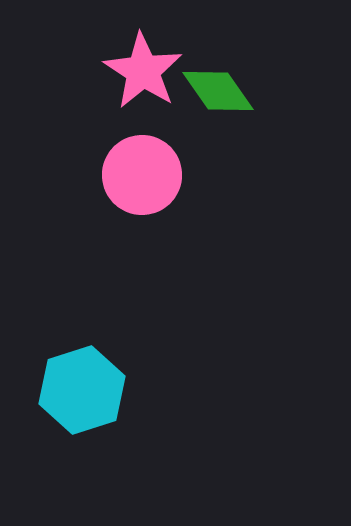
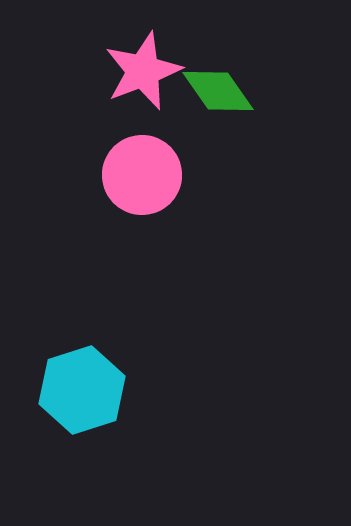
pink star: rotated 18 degrees clockwise
